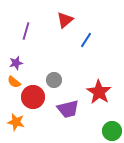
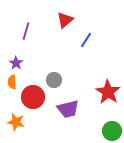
purple star: rotated 24 degrees counterclockwise
orange semicircle: moved 2 px left; rotated 48 degrees clockwise
red star: moved 9 px right
